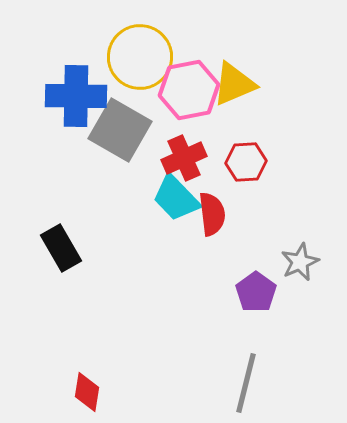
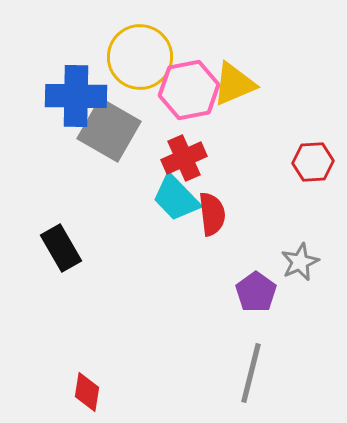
gray square: moved 11 px left
red hexagon: moved 67 px right
gray line: moved 5 px right, 10 px up
